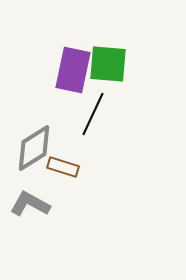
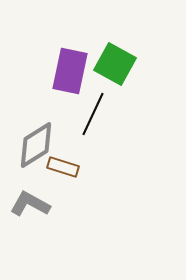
green square: moved 7 px right; rotated 24 degrees clockwise
purple rectangle: moved 3 px left, 1 px down
gray diamond: moved 2 px right, 3 px up
